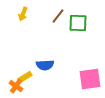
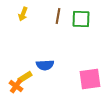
brown line: rotated 28 degrees counterclockwise
green square: moved 3 px right, 4 px up
